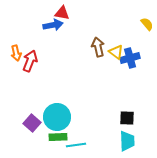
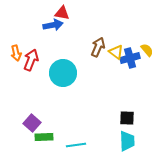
yellow semicircle: moved 26 px down
brown arrow: rotated 36 degrees clockwise
red arrow: moved 1 px right, 1 px up
cyan circle: moved 6 px right, 44 px up
green rectangle: moved 14 px left
